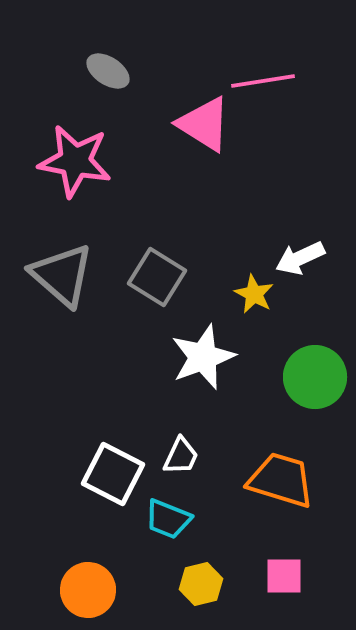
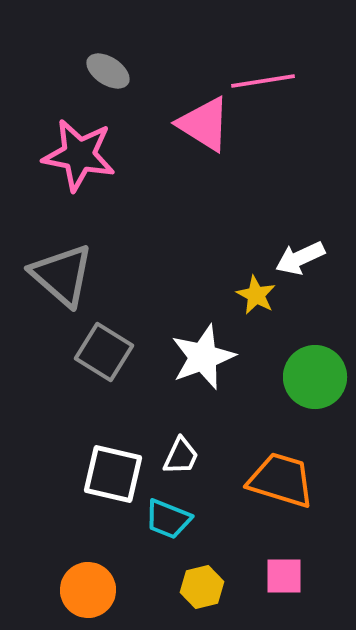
pink star: moved 4 px right, 6 px up
gray square: moved 53 px left, 75 px down
yellow star: moved 2 px right, 1 px down
white square: rotated 14 degrees counterclockwise
yellow hexagon: moved 1 px right, 3 px down
